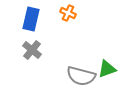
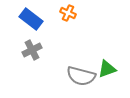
blue rectangle: rotated 65 degrees counterclockwise
gray cross: rotated 24 degrees clockwise
